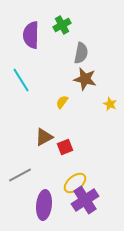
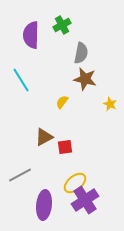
red square: rotated 14 degrees clockwise
